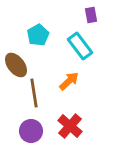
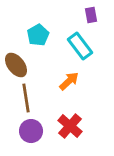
brown line: moved 8 px left, 5 px down
